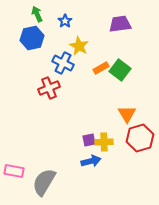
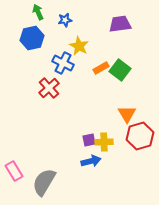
green arrow: moved 1 px right, 2 px up
blue star: moved 1 px up; rotated 24 degrees clockwise
red cross: rotated 20 degrees counterclockwise
red hexagon: moved 2 px up
pink rectangle: rotated 48 degrees clockwise
